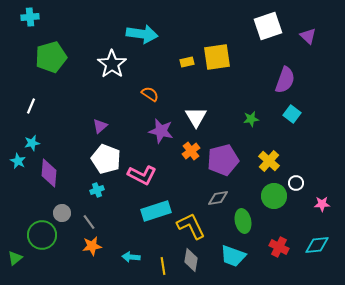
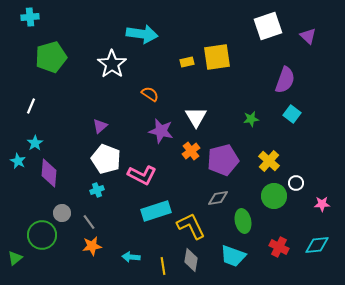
cyan star at (32, 143): moved 3 px right; rotated 21 degrees counterclockwise
